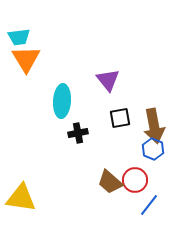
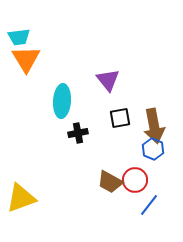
brown trapezoid: rotated 12 degrees counterclockwise
yellow triangle: rotated 28 degrees counterclockwise
